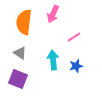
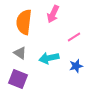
cyan arrow: moved 4 px left, 2 px up; rotated 96 degrees counterclockwise
